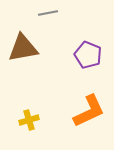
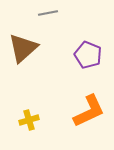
brown triangle: rotated 32 degrees counterclockwise
